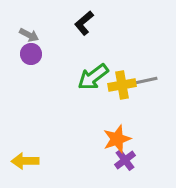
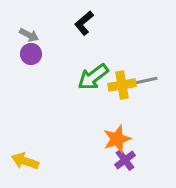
yellow arrow: rotated 20 degrees clockwise
